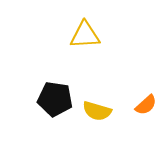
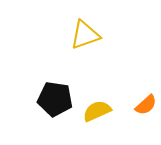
yellow triangle: rotated 16 degrees counterclockwise
yellow semicircle: rotated 140 degrees clockwise
